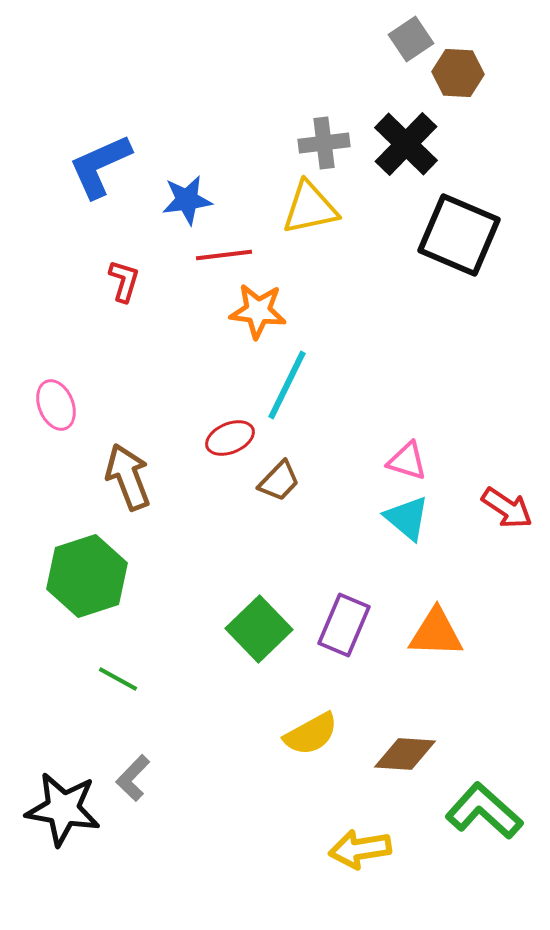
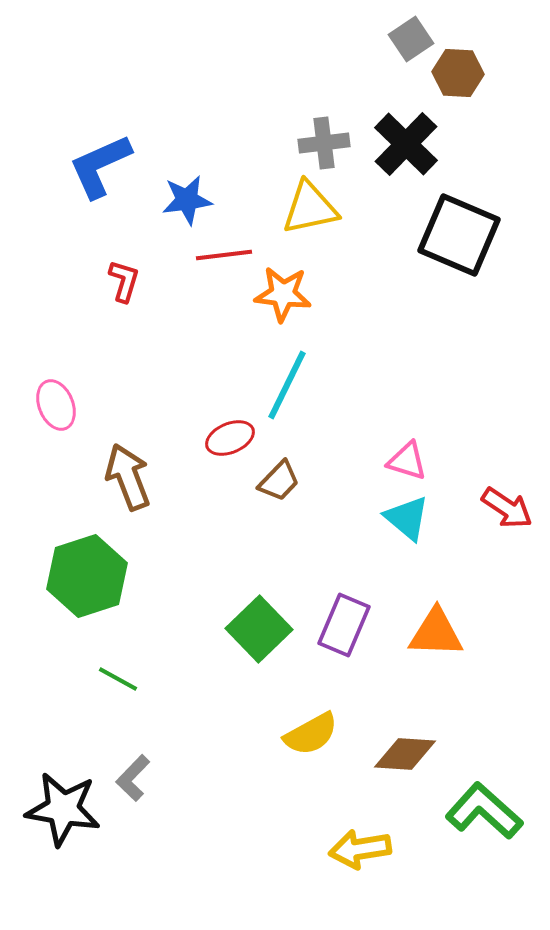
orange star: moved 25 px right, 17 px up
